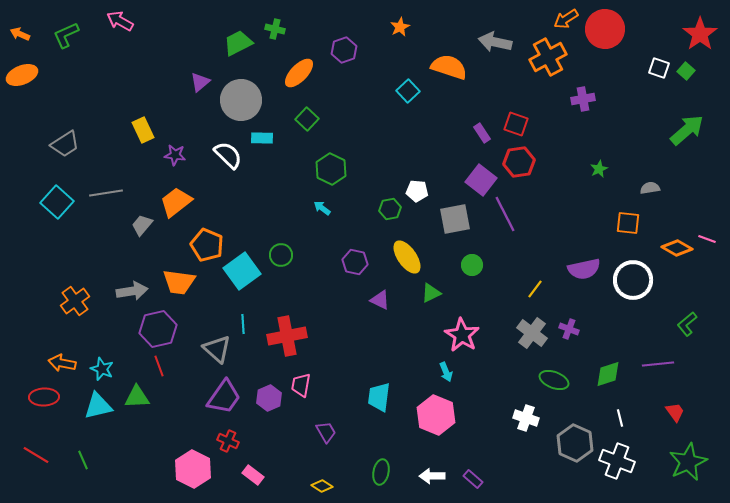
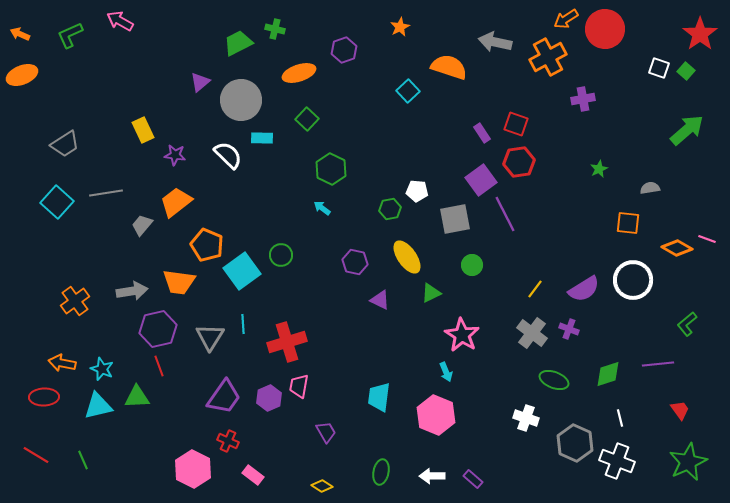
green L-shape at (66, 35): moved 4 px right
orange ellipse at (299, 73): rotated 28 degrees clockwise
purple square at (481, 180): rotated 16 degrees clockwise
purple semicircle at (584, 269): moved 20 px down; rotated 20 degrees counterclockwise
red cross at (287, 336): moved 6 px down; rotated 6 degrees counterclockwise
gray triangle at (217, 349): moved 7 px left, 12 px up; rotated 20 degrees clockwise
pink trapezoid at (301, 385): moved 2 px left, 1 px down
red trapezoid at (675, 412): moved 5 px right, 2 px up
